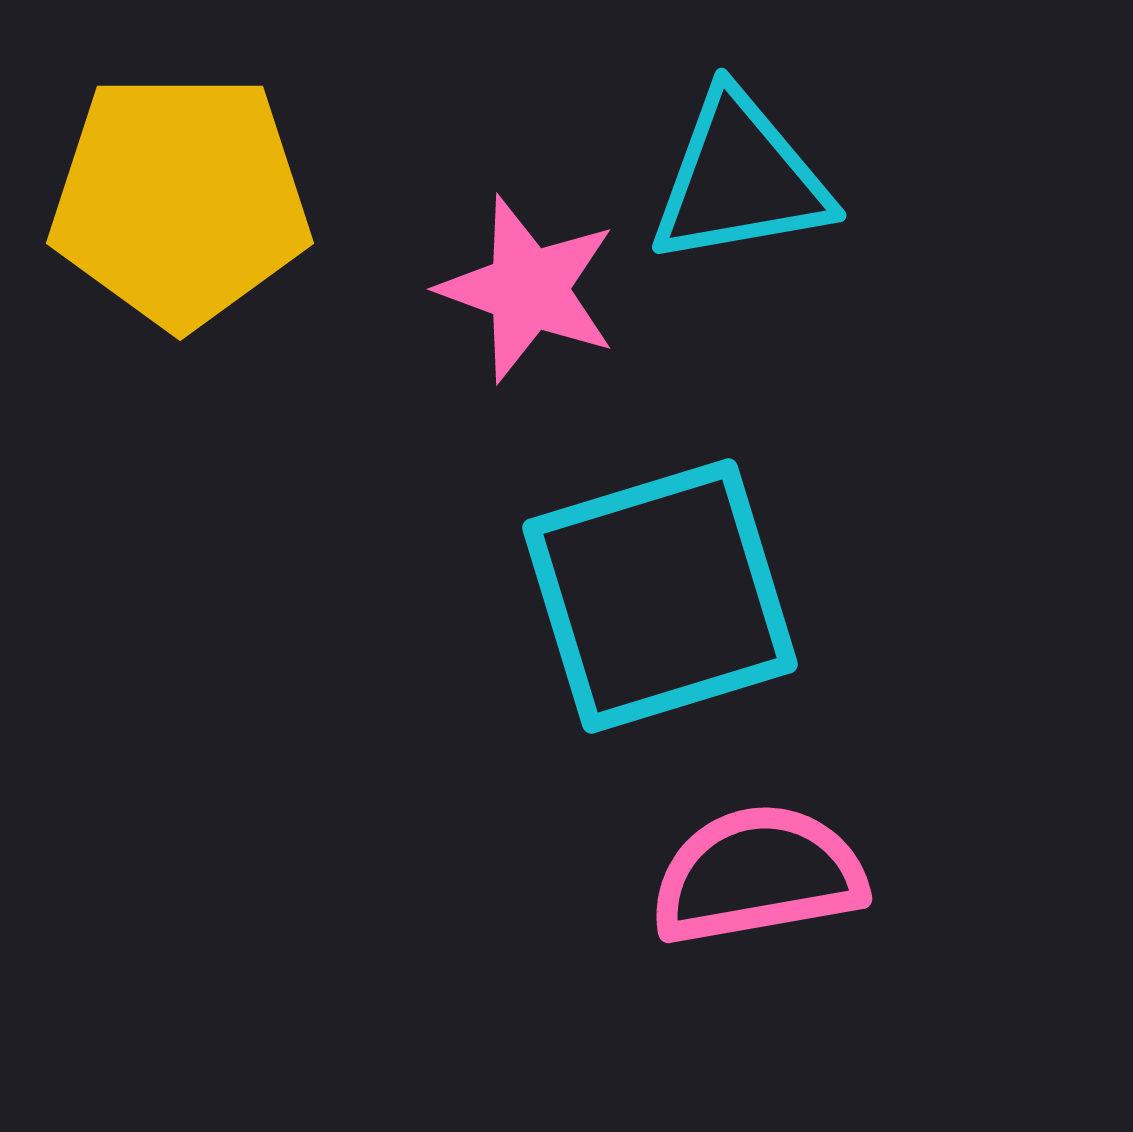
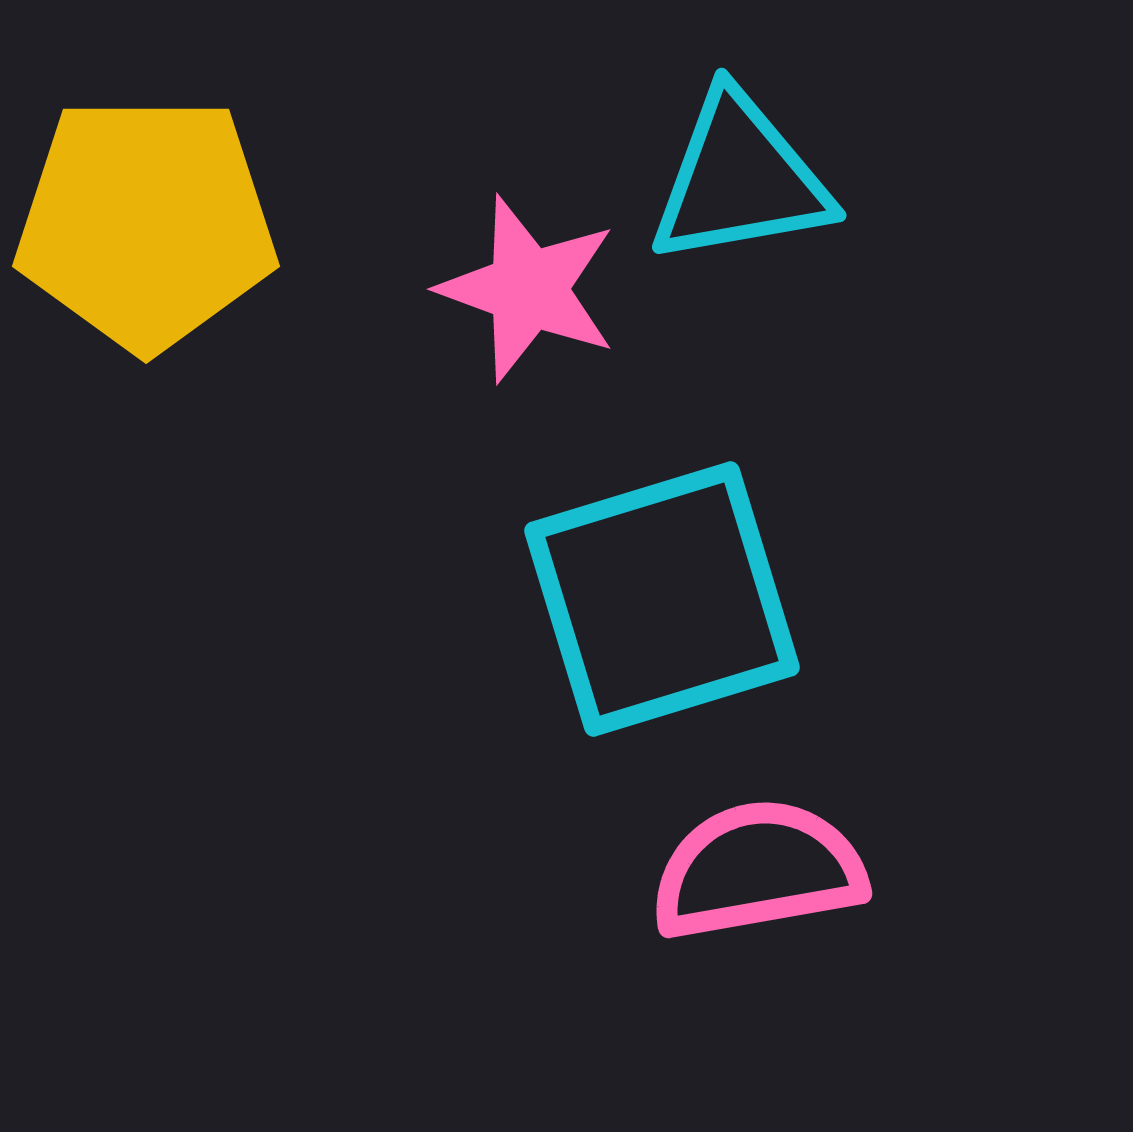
yellow pentagon: moved 34 px left, 23 px down
cyan square: moved 2 px right, 3 px down
pink semicircle: moved 5 px up
